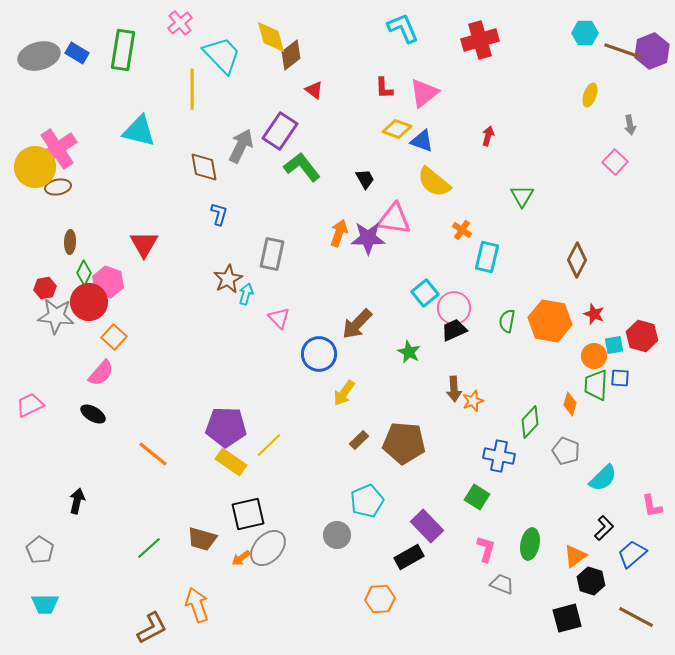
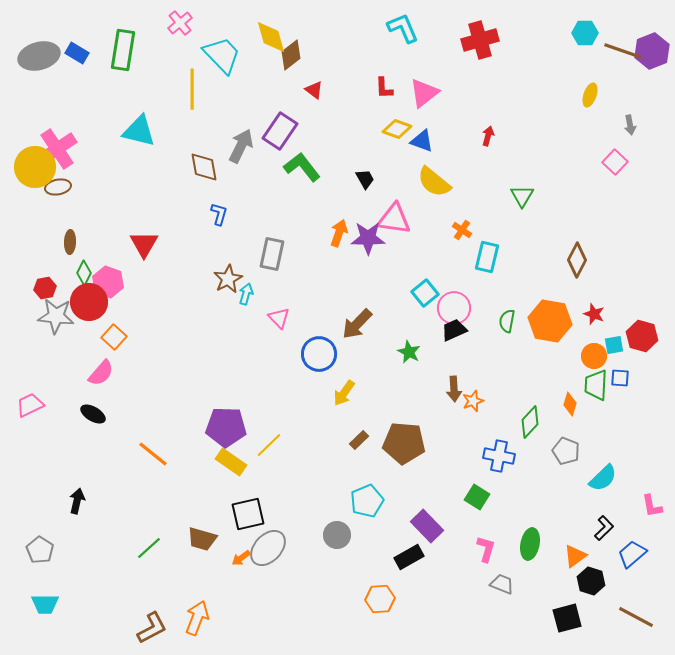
orange arrow at (197, 605): moved 13 px down; rotated 40 degrees clockwise
